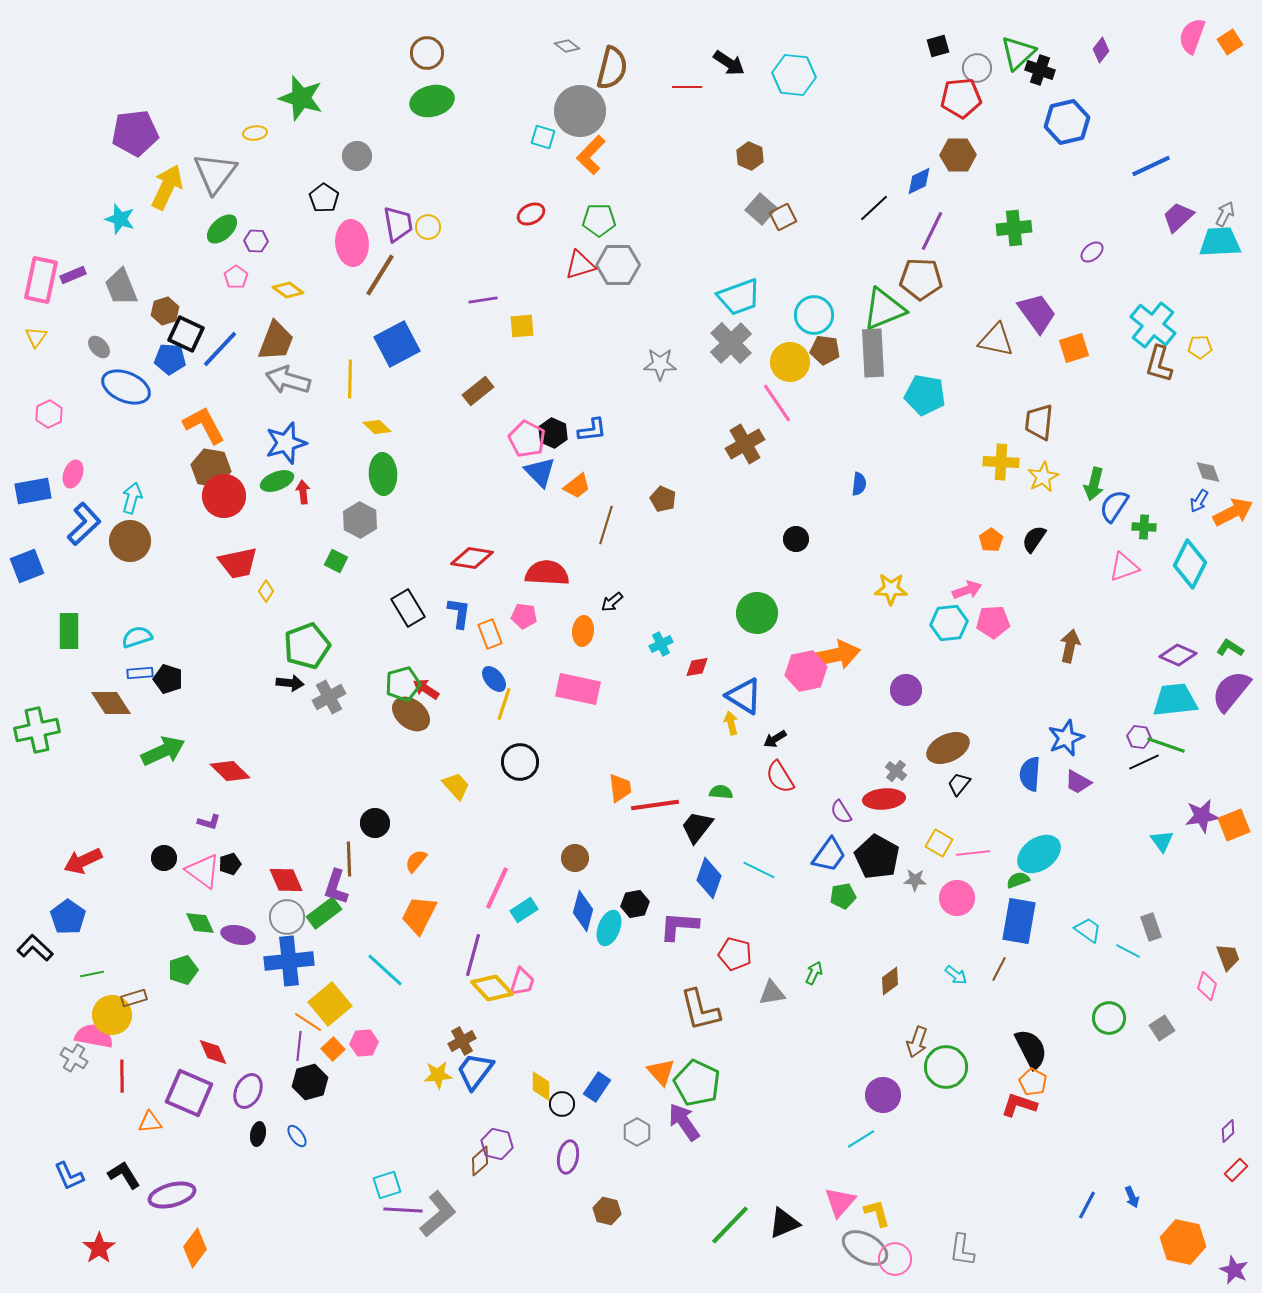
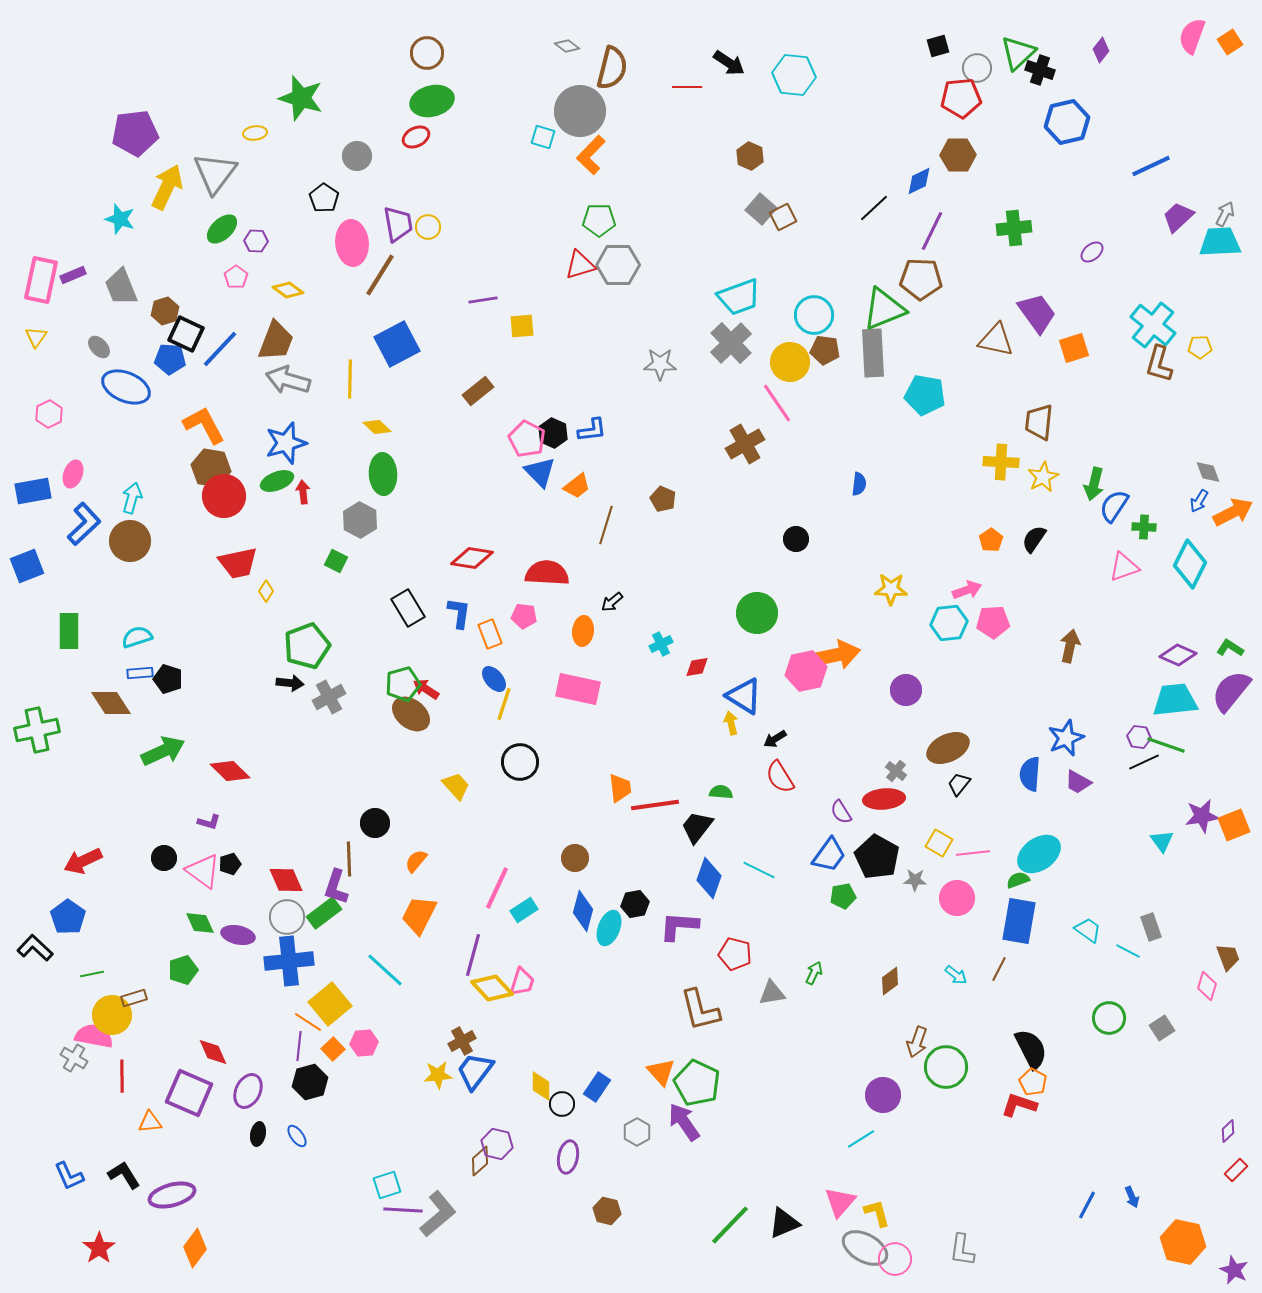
red ellipse at (531, 214): moved 115 px left, 77 px up
